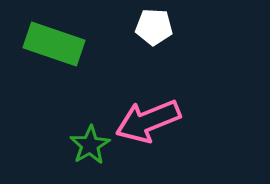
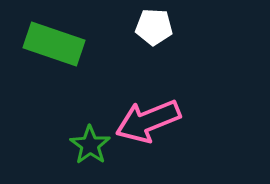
green star: rotated 6 degrees counterclockwise
